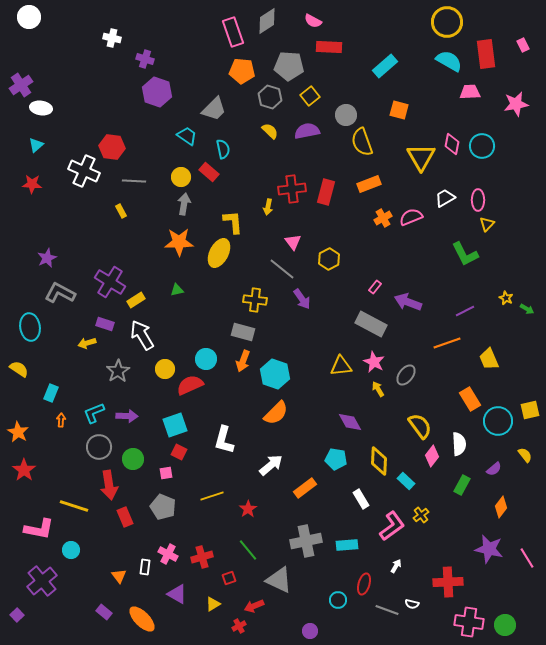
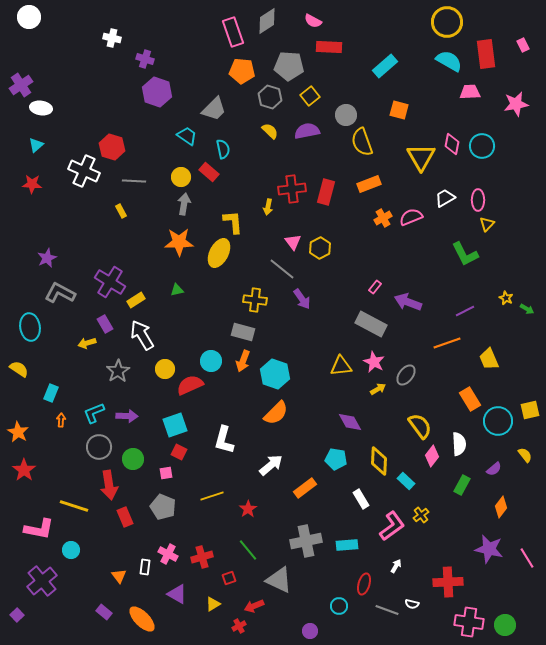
red hexagon at (112, 147): rotated 10 degrees clockwise
yellow hexagon at (329, 259): moved 9 px left, 11 px up
purple rectangle at (105, 324): rotated 42 degrees clockwise
cyan circle at (206, 359): moved 5 px right, 2 px down
yellow arrow at (378, 389): rotated 91 degrees clockwise
cyan circle at (338, 600): moved 1 px right, 6 px down
